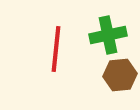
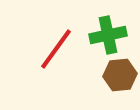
red line: rotated 30 degrees clockwise
